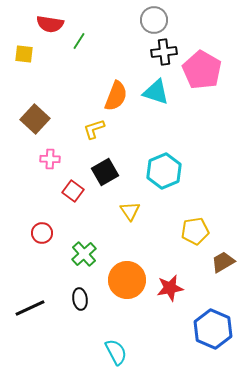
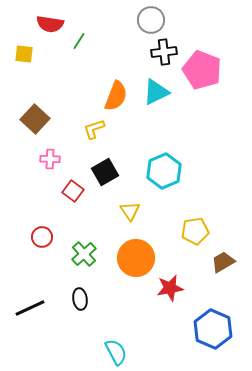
gray circle: moved 3 px left
pink pentagon: rotated 9 degrees counterclockwise
cyan triangle: rotated 44 degrees counterclockwise
red circle: moved 4 px down
orange circle: moved 9 px right, 22 px up
